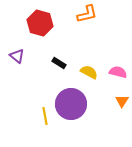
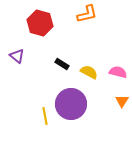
black rectangle: moved 3 px right, 1 px down
